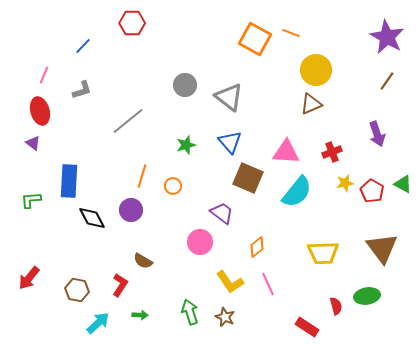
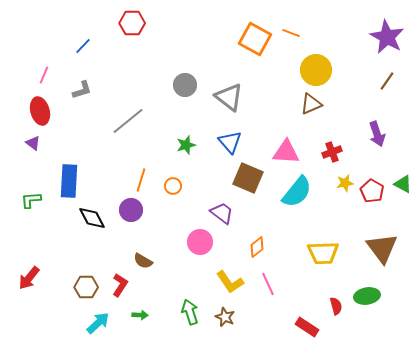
orange line at (142, 176): moved 1 px left, 4 px down
brown hexagon at (77, 290): moved 9 px right, 3 px up; rotated 10 degrees counterclockwise
